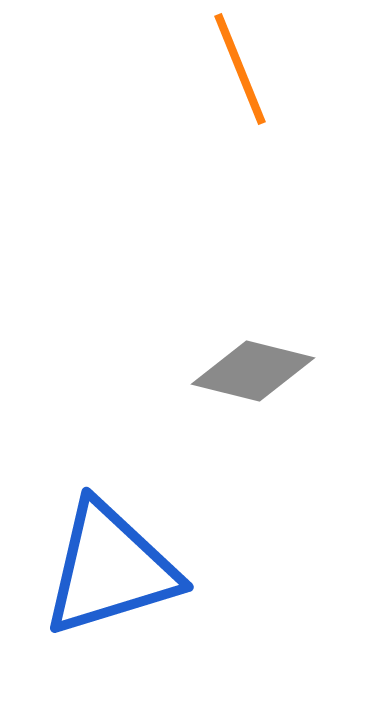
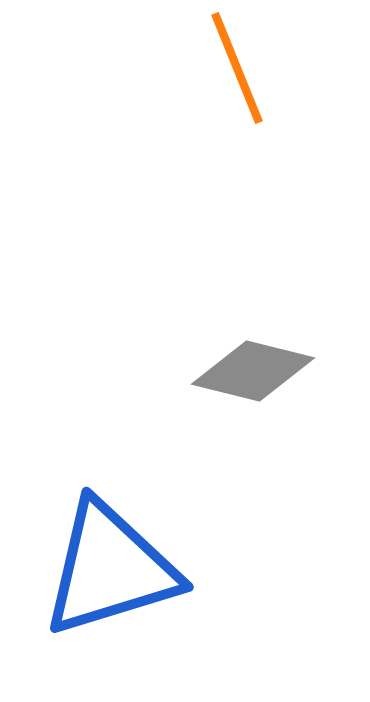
orange line: moved 3 px left, 1 px up
